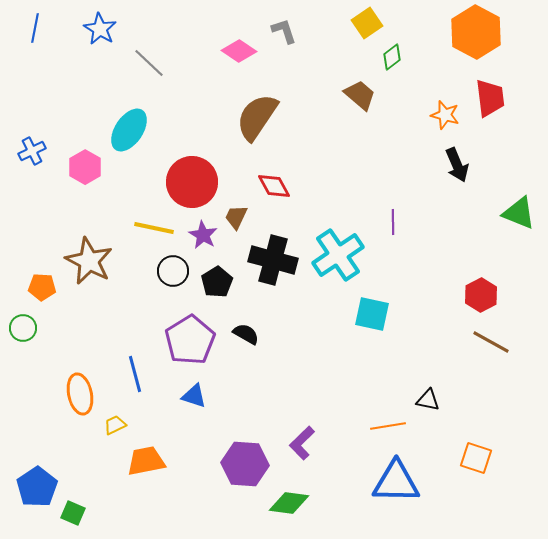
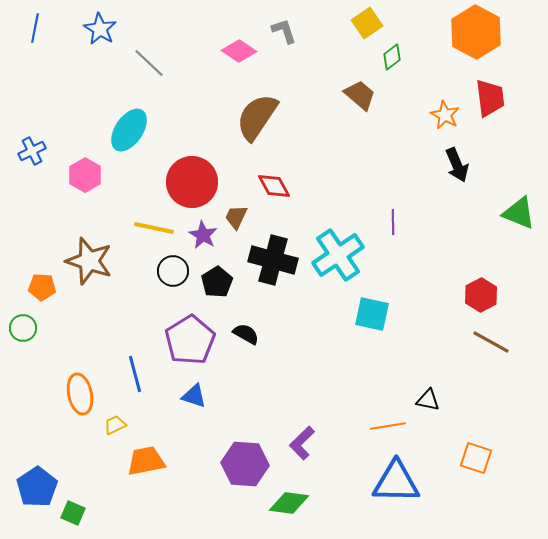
orange star at (445, 115): rotated 12 degrees clockwise
pink hexagon at (85, 167): moved 8 px down
brown star at (89, 261): rotated 9 degrees counterclockwise
